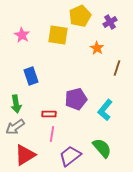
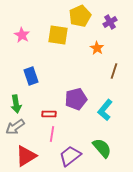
brown line: moved 3 px left, 3 px down
red triangle: moved 1 px right, 1 px down
